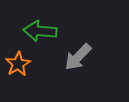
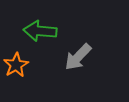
orange star: moved 2 px left, 1 px down
